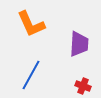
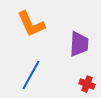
red cross: moved 4 px right, 2 px up
